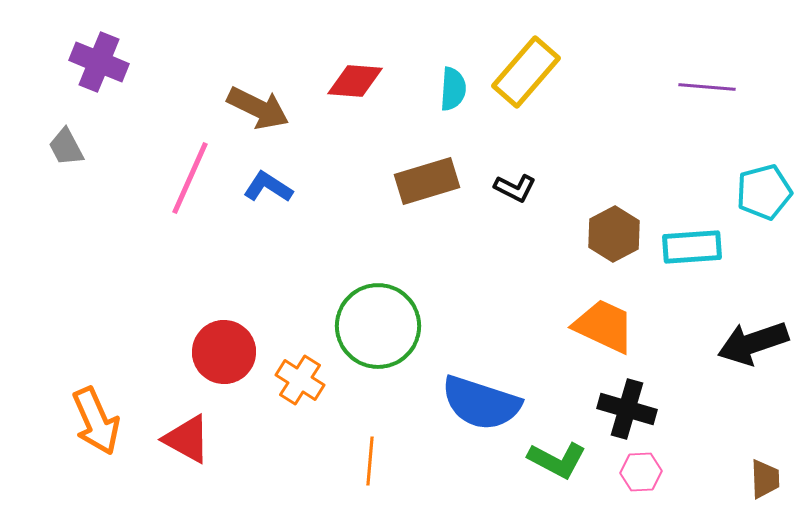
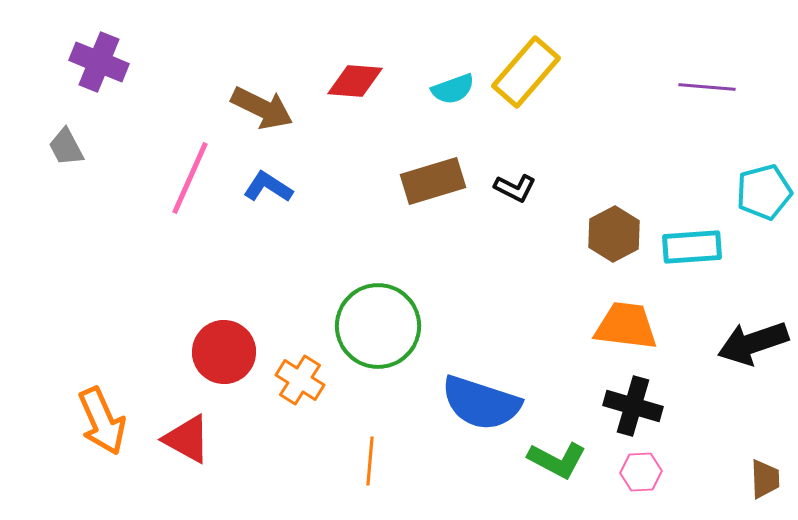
cyan semicircle: rotated 66 degrees clockwise
brown arrow: moved 4 px right
brown rectangle: moved 6 px right
orange trapezoid: moved 22 px right; rotated 18 degrees counterclockwise
black cross: moved 6 px right, 3 px up
orange arrow: moved 6 px right
